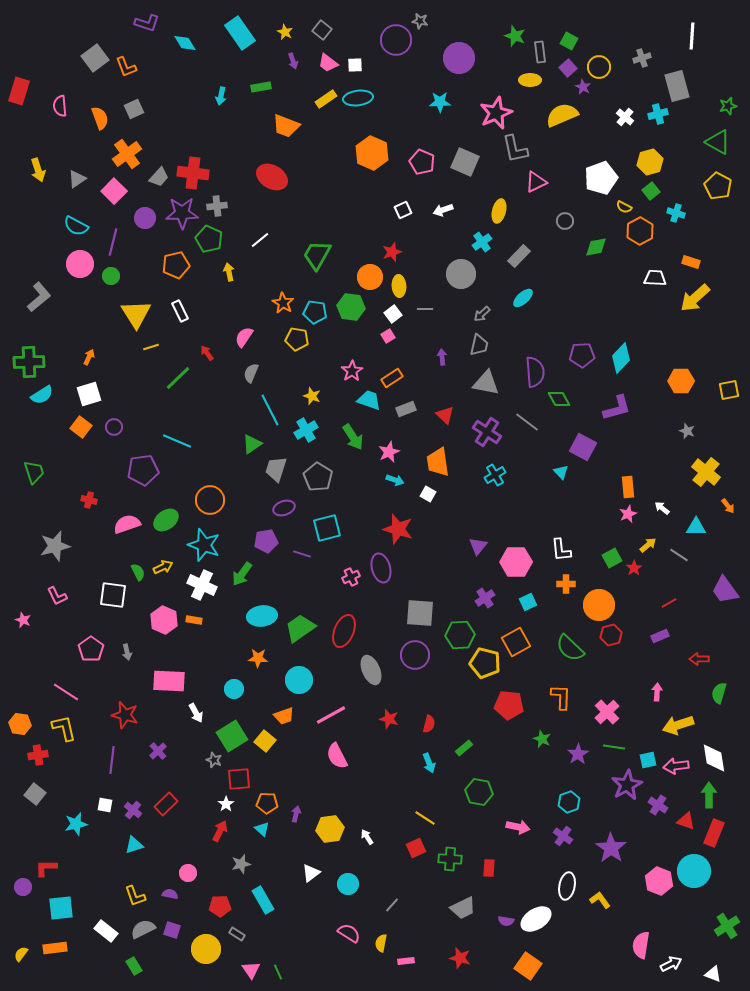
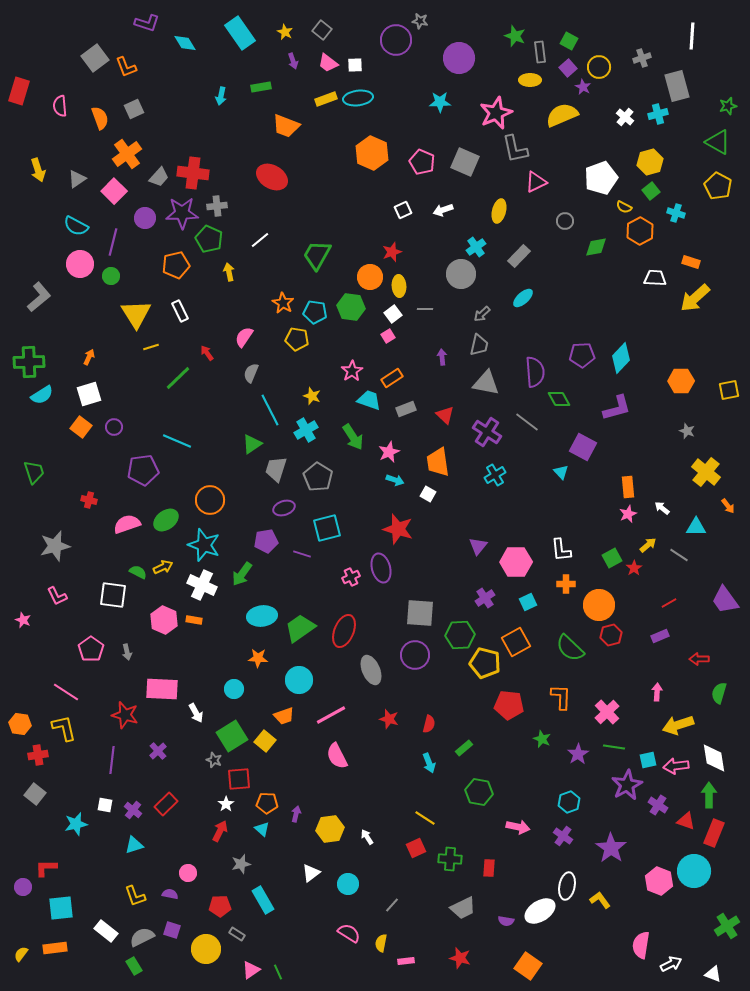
yellow rectangle at (326, 99): rotated 15 degrees clockwise
cyan cross at (482, 242): moved 6 px left, 5 px down
green semicircle at (138, 572): rotated 36 degrees counterclockwise
purple trapezoid at (725, 590): moved 10 px down
pink rectangle at (169, 681): moved 7 px left, 8 px down
white ellipse at (536, 919): moved 4 px right, 8 px up
gray semicircle at (143, 929): moved 1 px left, 8 px down
pink triangle at (251, 970): rotated 30 degrees clockwise
